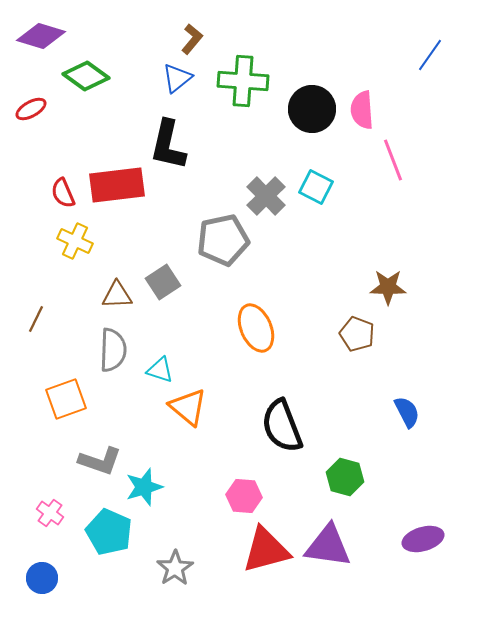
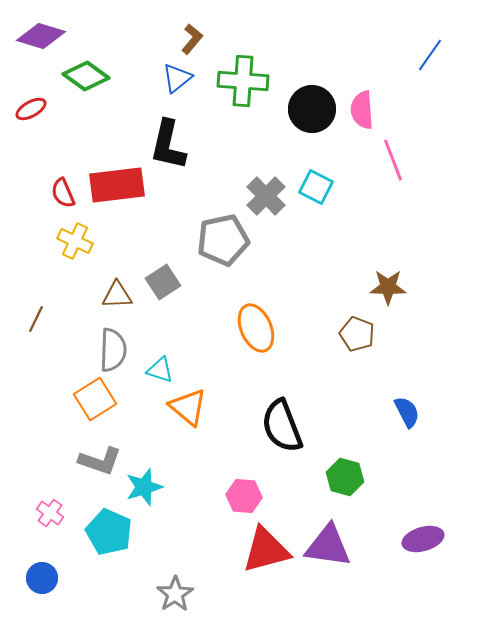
orange square: moved 29 px right; rotated 12 degrees counterclockwise
gray star: moved 26 px down
